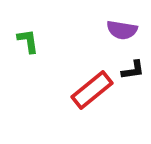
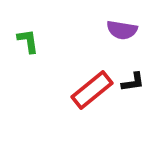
black L-shape: moved 12 px down
